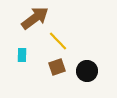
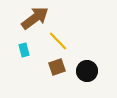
cyan rectangle: moved 2 px right, 5 px up; rotated 16 degrees counterclockwise
